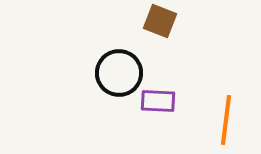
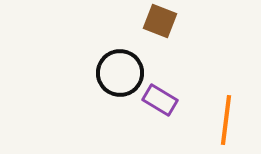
black circle: moved 1 px right
purple rectangle: moved 2 px right, 1 px up; rotated 28 degrees clockwise
